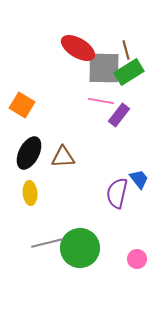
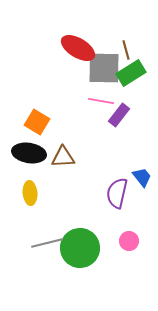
green rectangle: moved 2 px right, 1 px down
orange square: moved 15 px right, 17 px down
black ellipse: rotated 72 degrees clockwise
blue trapezoid: moved 3 px right, 2 px up
pink circle: moved 8 px left, 18 px up
